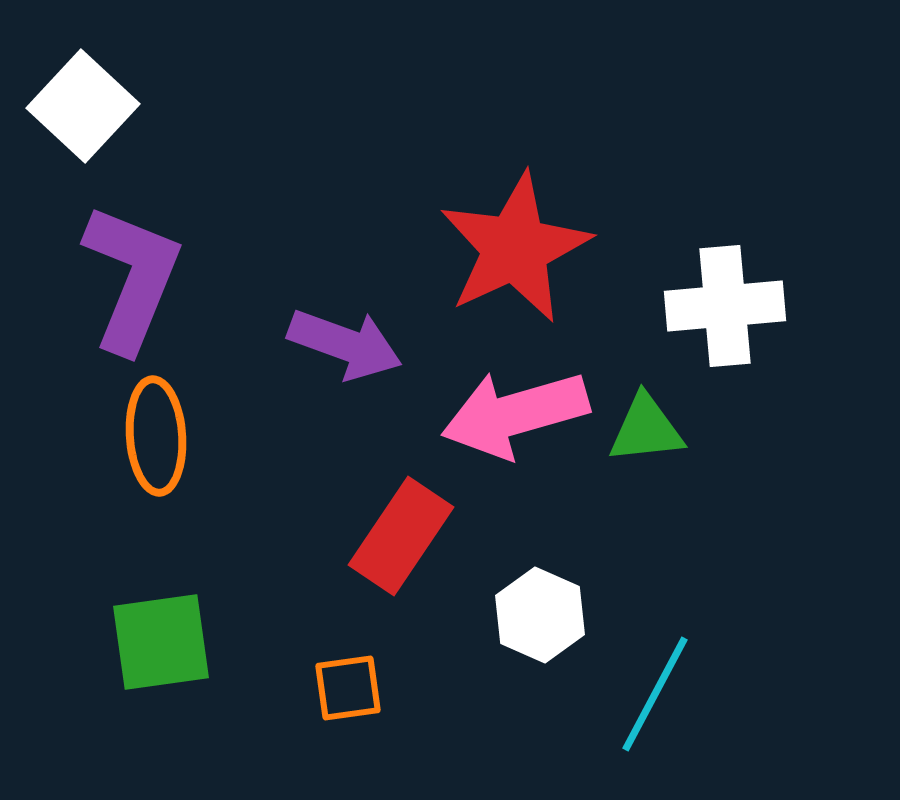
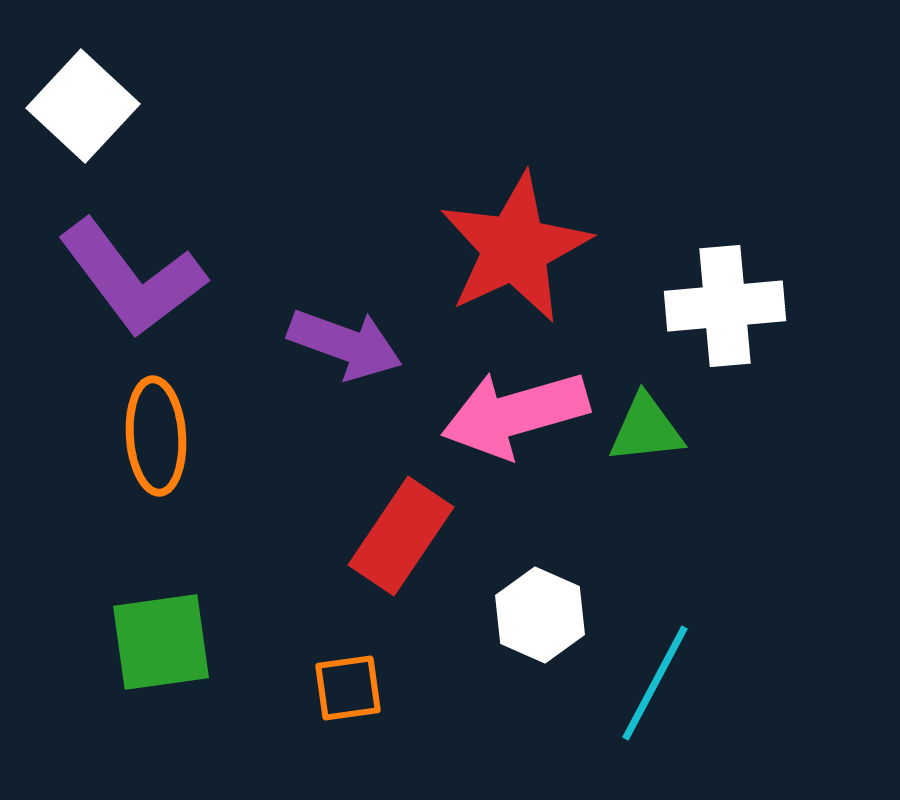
purple L-shape: rotated 121 degrees clockwise
cyan line: moved 11 px up
